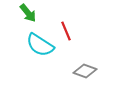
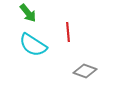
red line: moved 2 px right, 1 px down; rotated 18 degrees clockwise
cyan semicircle: moved 7 px left
